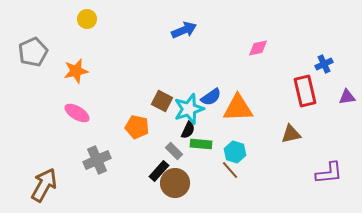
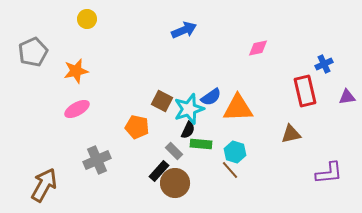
pink ellipse: moved 4 px up; rotated 60 degrees counterclockwise
